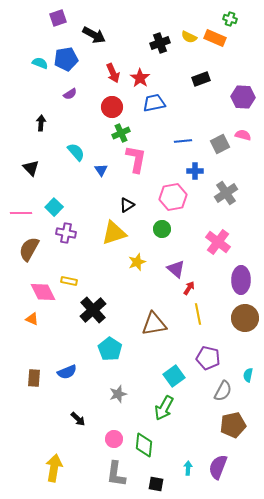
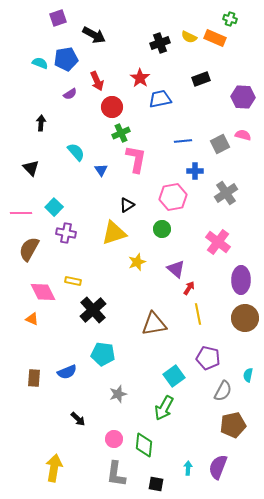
red arrow at (113, 73): moved 16 px left, 8 px down
blue trapezoid at (154, 103): moved 6 px right, 4 px up
yellow rectangle at (69, 281): moved 4 px right
cyan pentagon at (110, 349): moved 7 px left, 5 px down; rotated 25 degrees counterclockwise
